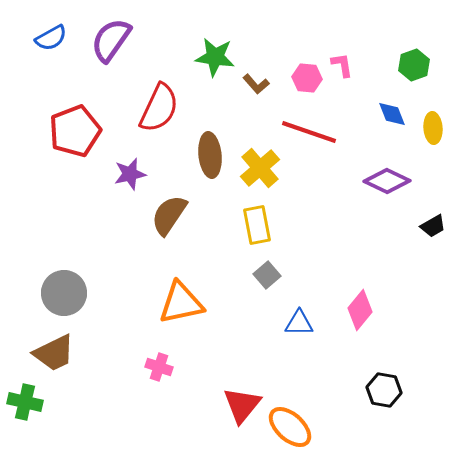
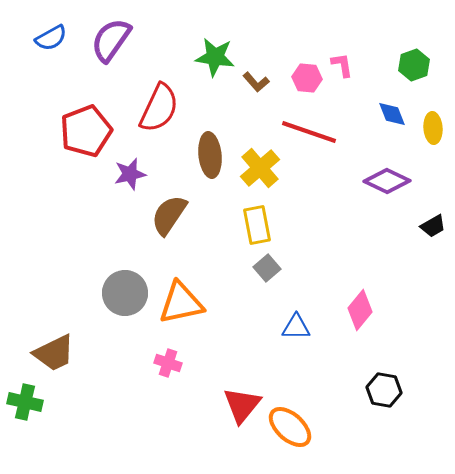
brown L-shape: moved 2 px up
red pentagon: moved 11 px right
gray square: moved 7 px up
gray circle: moved 61 px right
blue triangle: moved 3 px left, 4 px down
pink cross: moved 9 px right, 4 px up
